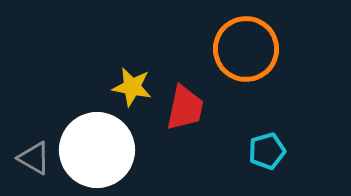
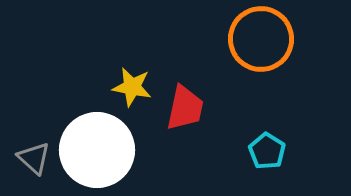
orange circle: moved 15 px right, 10 px up
cyan pentagon: rotated 24 degrees counterclockwise
gray triangle: rotated 12 degrees clockwise
